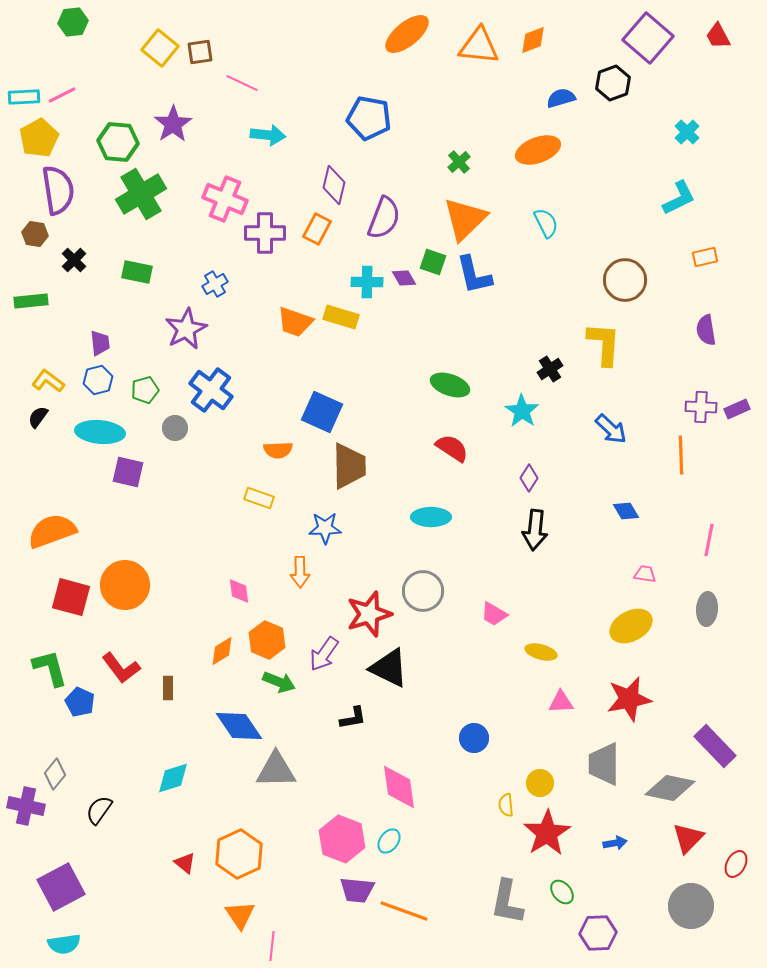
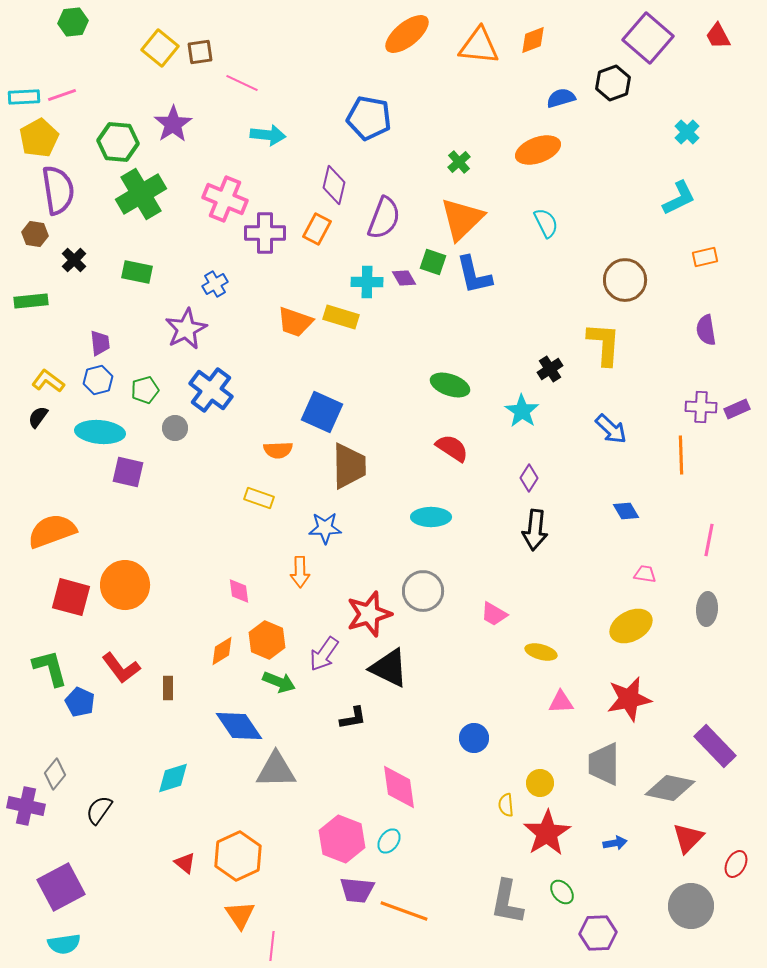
pink line at (62, 95): rotated 8 degrees clockwise
orange triangle at (465, 219): moved 3 px left
orange hexagon at (239, 854): moved 1 px left, 2 px down
